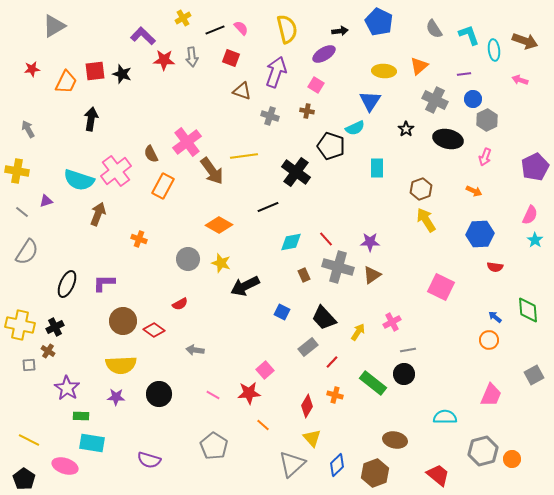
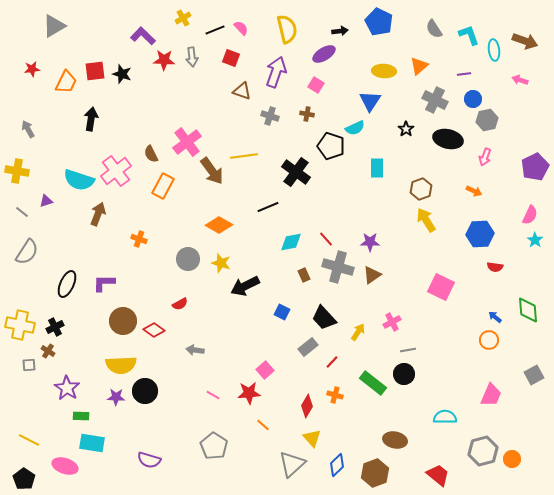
brown cross at (307, 111): moved 3 px down
gray hexagon at (487, 120): rotated 15 degrees clockwise
black circle at (159, 394): moved 14 px left, 3 px up
